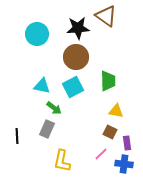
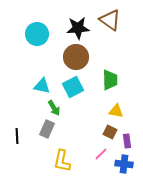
brown triangle: moved 4 px right, 4 px down
green trapezoid: moved 2 px right, 1 px up
green arrow: rotated 21 degrees clockwise
purple rectangle: moved 2 px up
